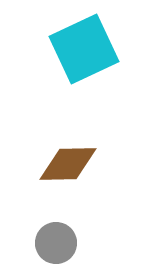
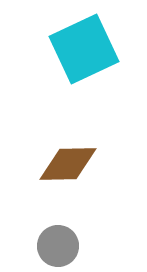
gray circle: moved 2 px right, 3 px down
